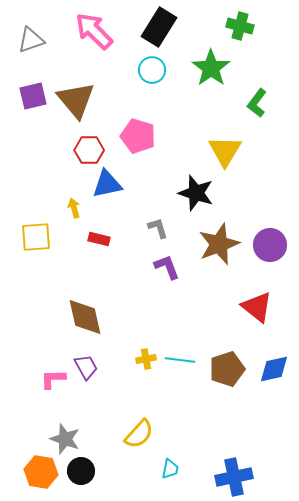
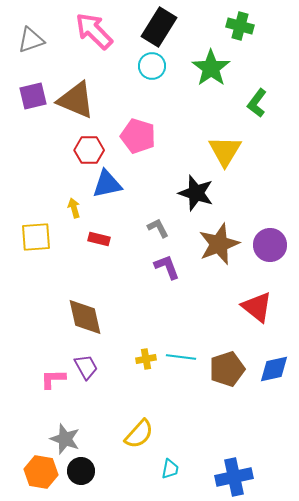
cyan circle: moved 4 px up
brown triangle: rotated 27 degrees counterclockwise
gray L-shape: rotated 10 degrees counterclockwise
cyan line: moved 1 px right, 3 px up
